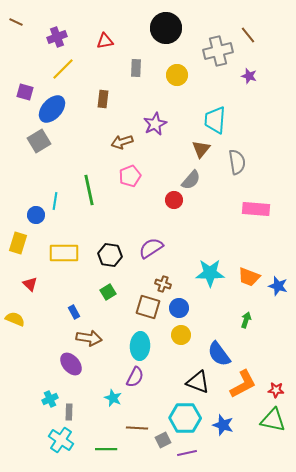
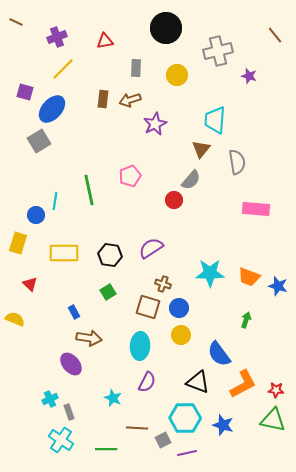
brown line at (248, 35): moved 27 px right
brown arrow at (122, 142): moved 8 px right, 42 px up
purple semicircle at (135, 377): moved 12 px right, 5 px down
gray rectangle at (69, 412): rotated 21 degrees counterclockwise
